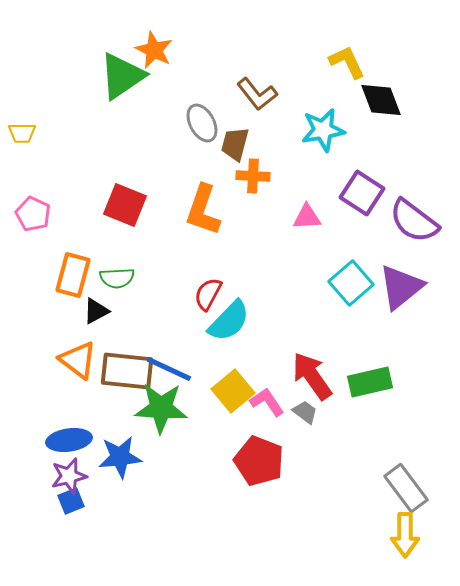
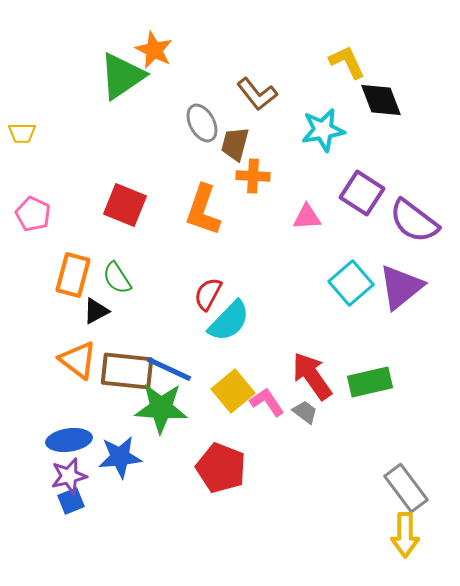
green semicircle: rotated 60 degrees clockwise
red pentagon: moved 38 px left, 7 px down
